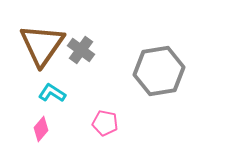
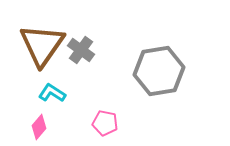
pink diamond: moved 2 px left, 2 px up
